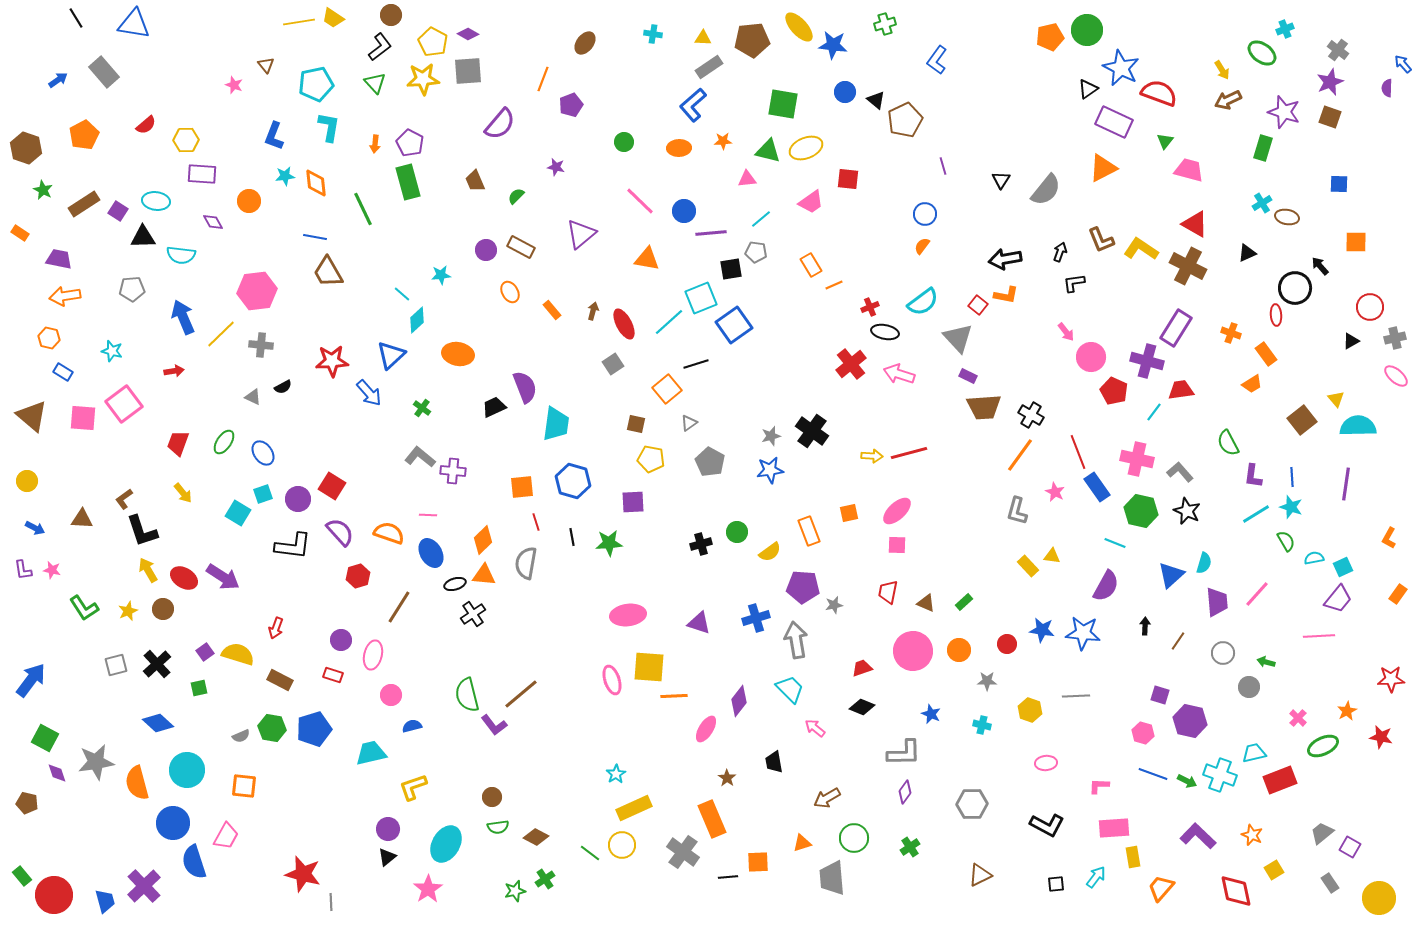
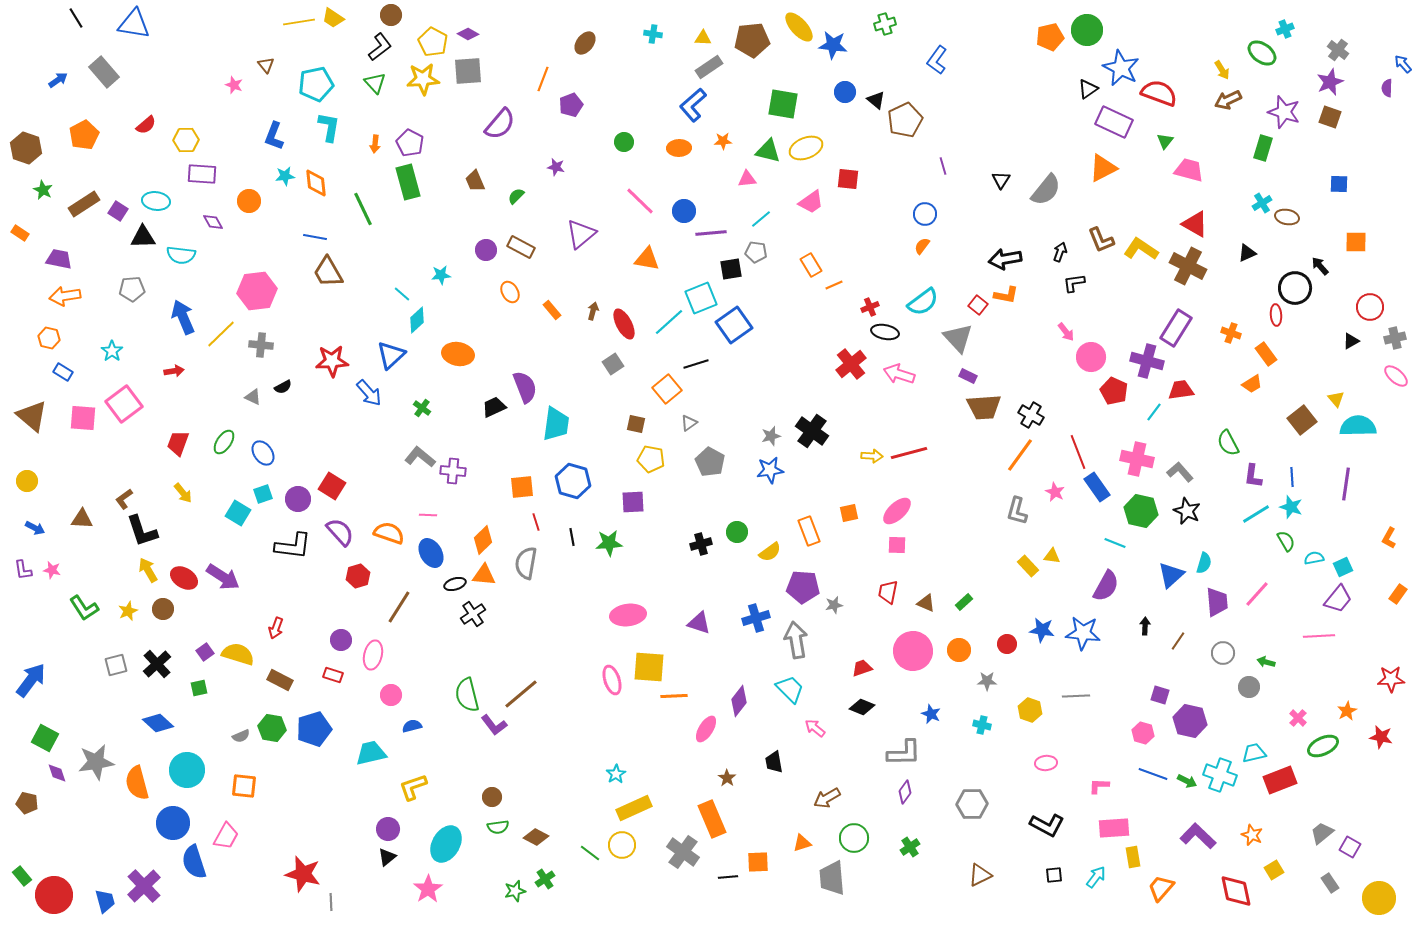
cyan star at (112, 351): rotated 20 degrees clockwise
black square at (1056, 884): moved 2 px left, 9 px up
